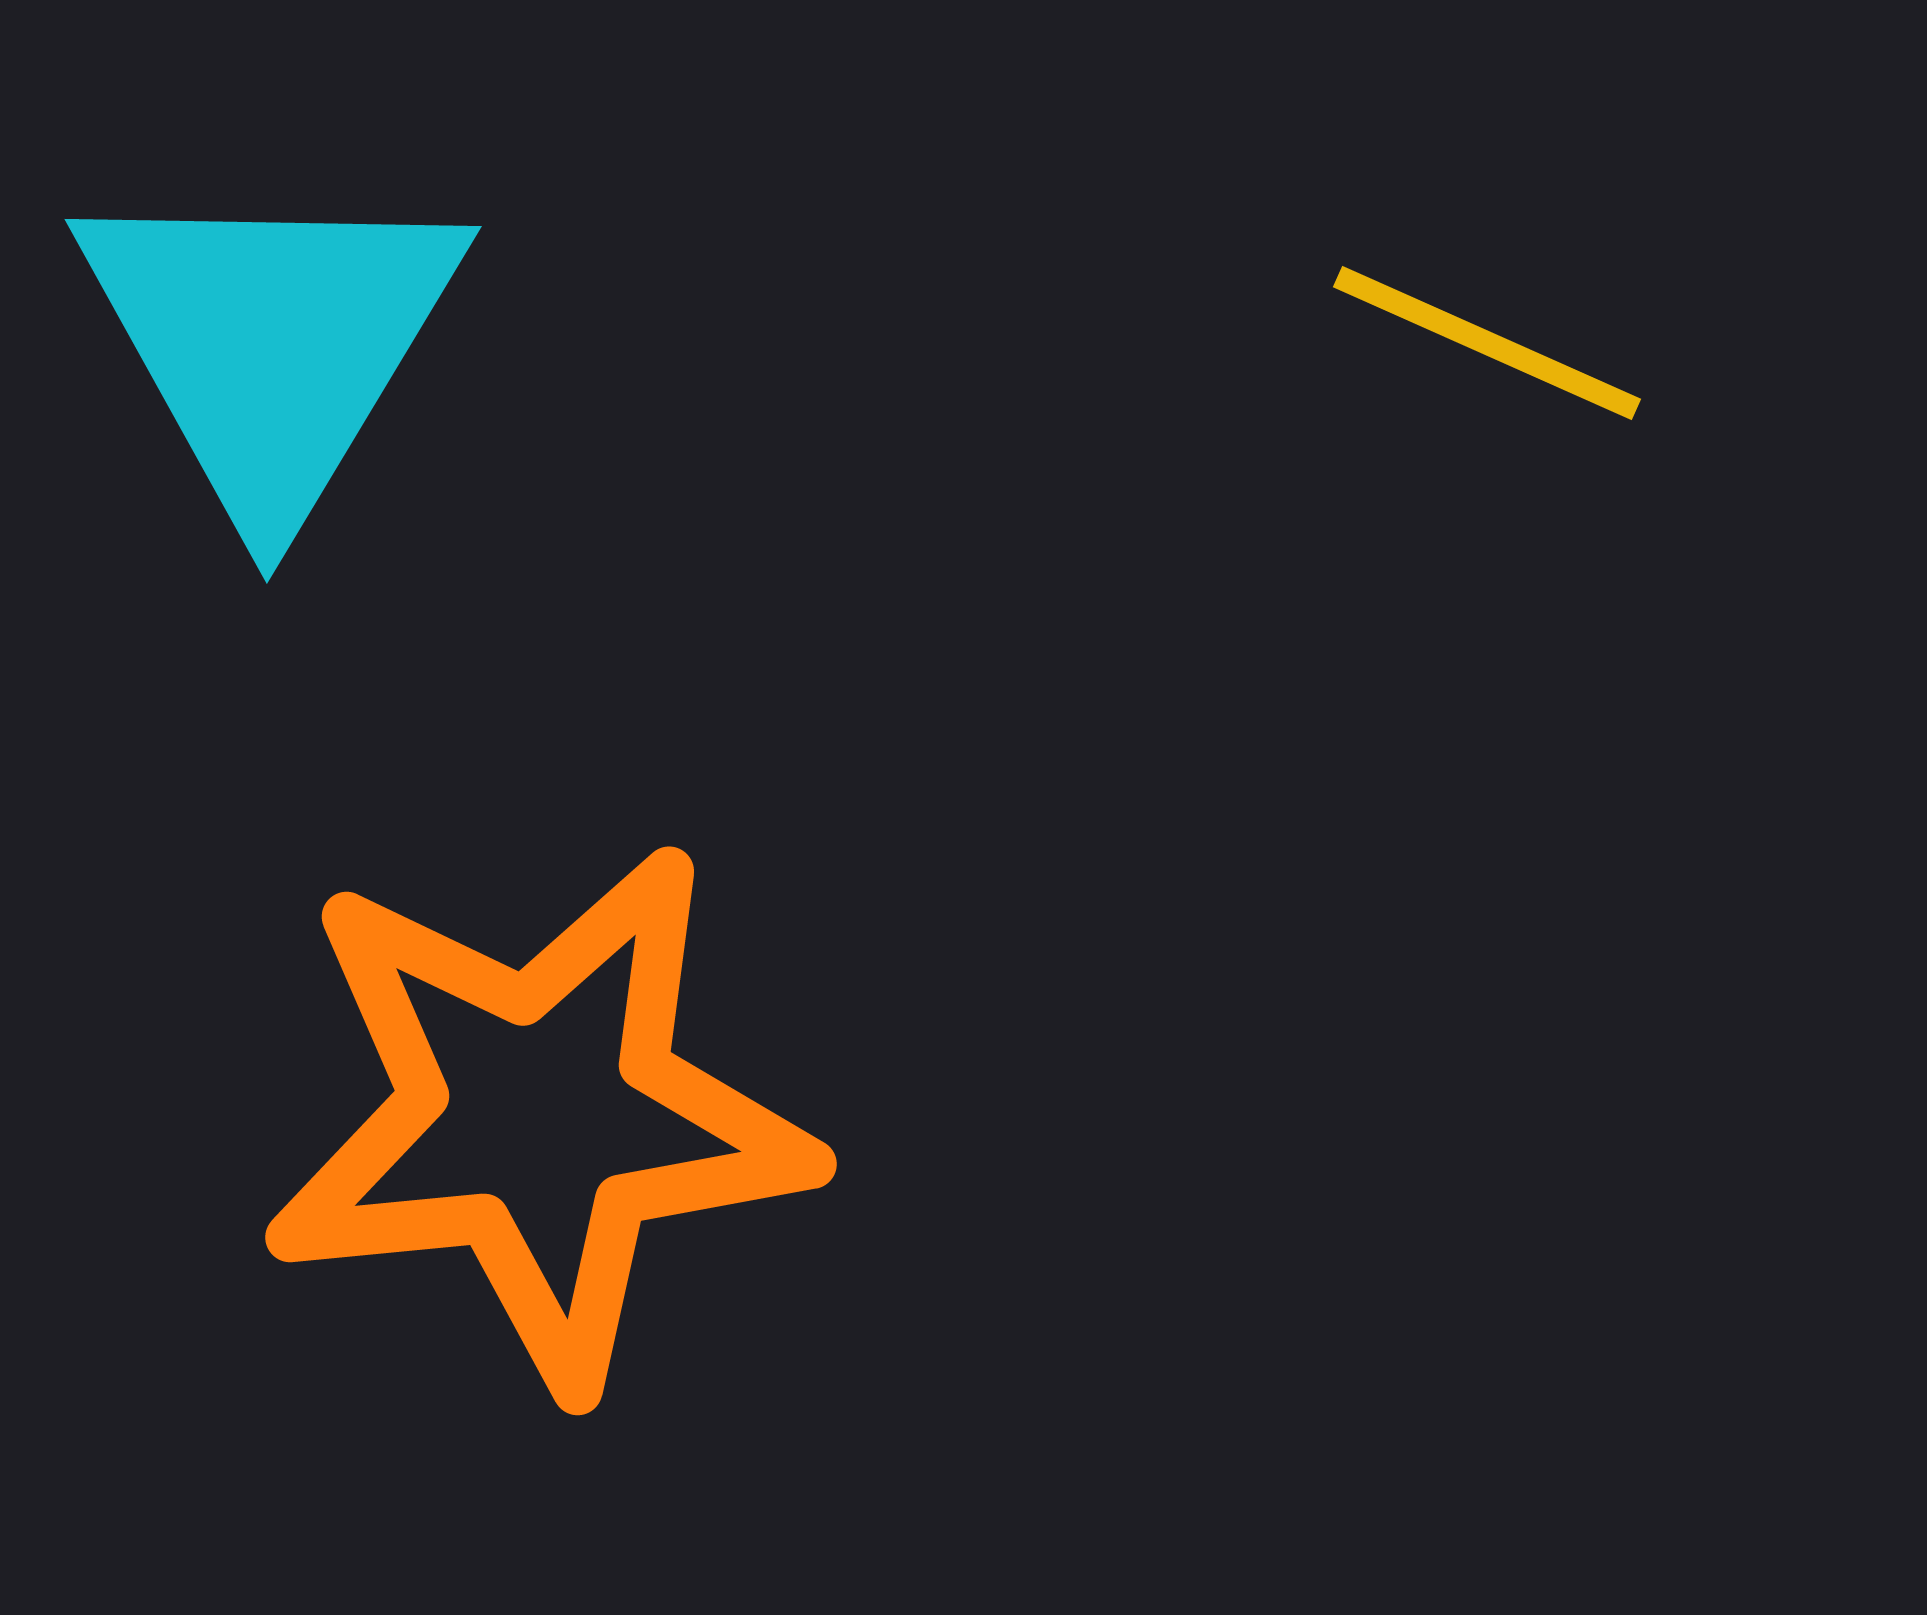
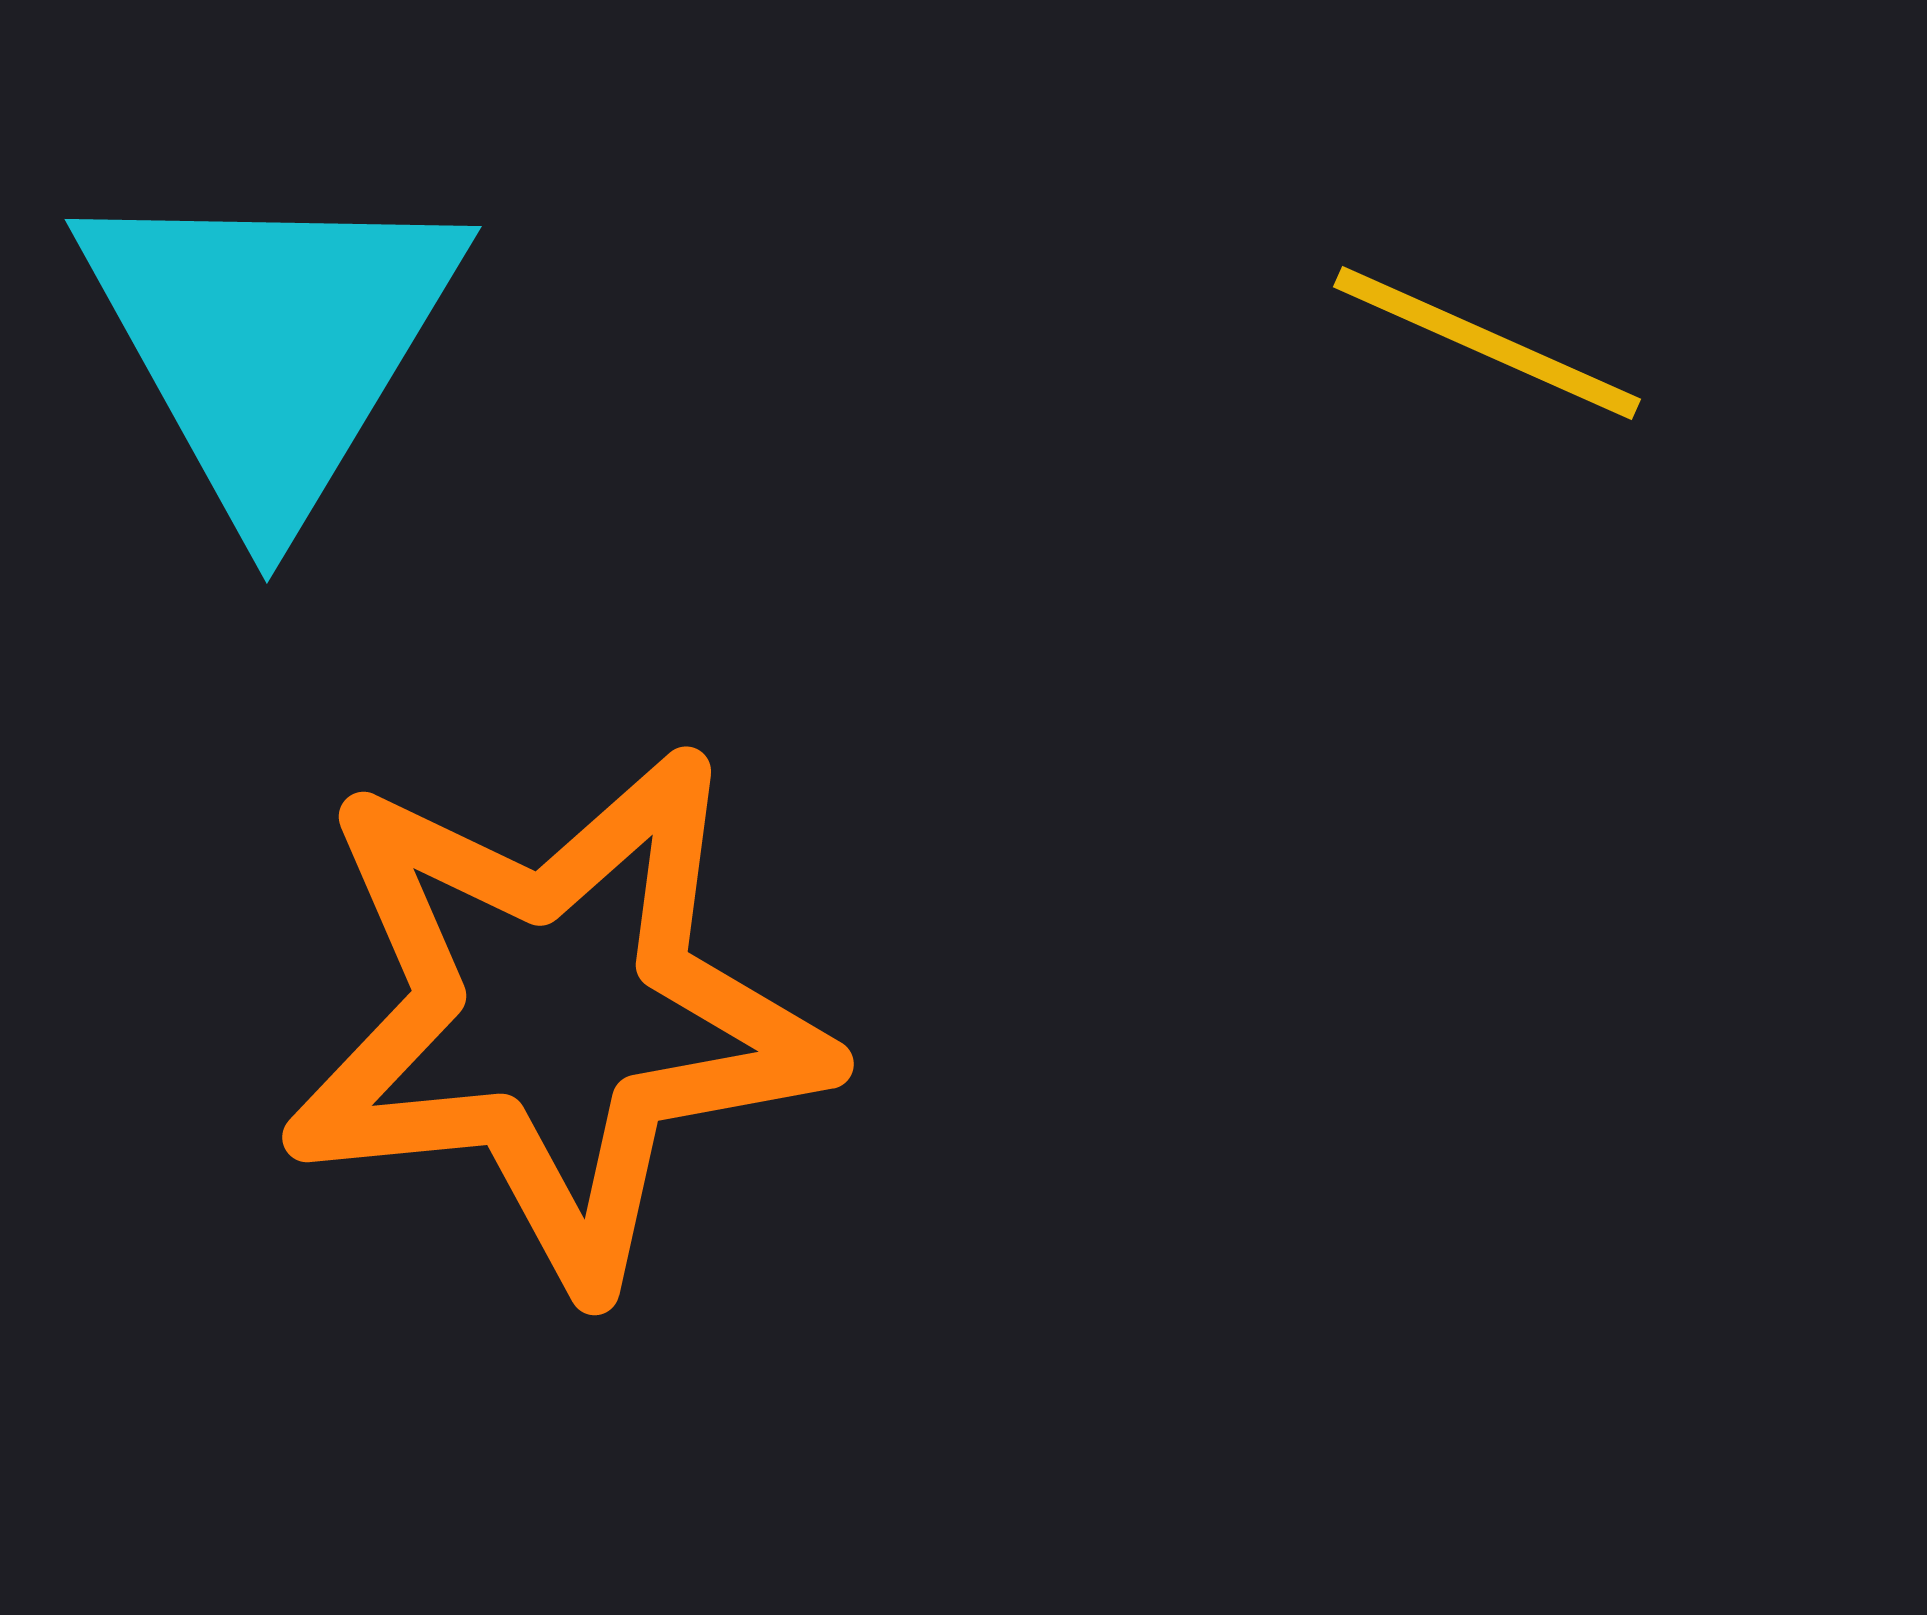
orange star: moved 17 px right, 100 px up
